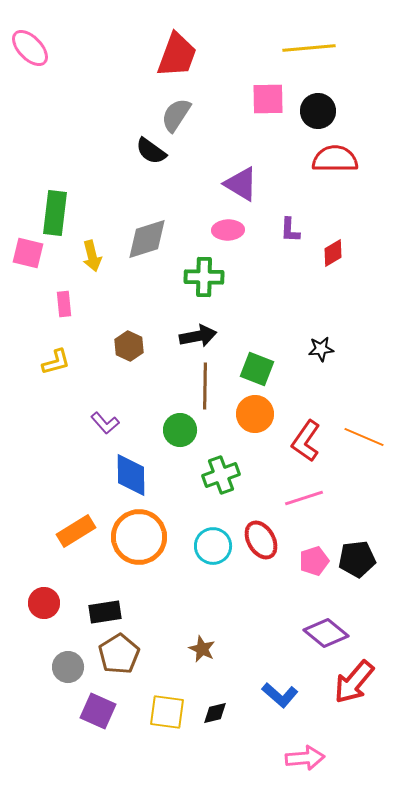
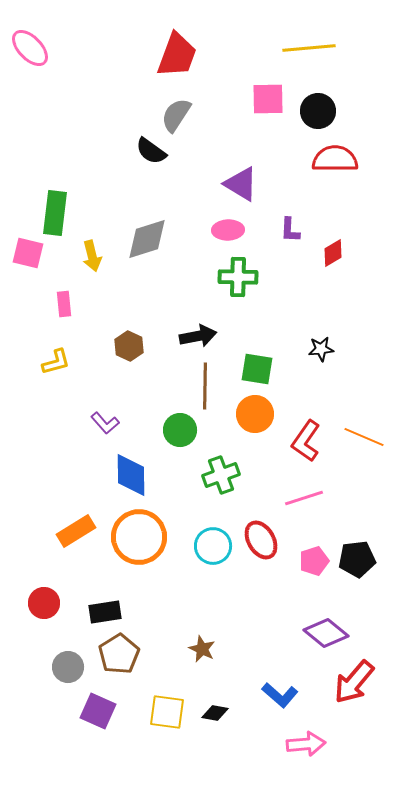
green cross at (204, 277): moved 34 px right
green square at (257, 369): rotated 12 degrees counterclockwise
black diamond at (215, 713): rotated 24 degrees clockwise
pink arrow at (305, 758): moved 1 px right, 14 px up
